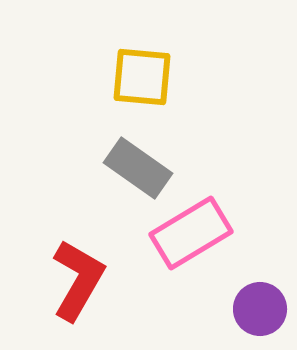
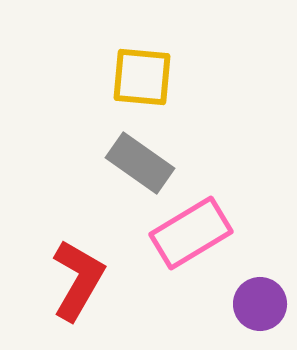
gray rectangle: moved 2 px right, 5 px up
purple circle: moved 5 px up
